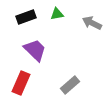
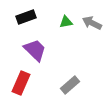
green triangle: moved 9 px right, 8 px down
